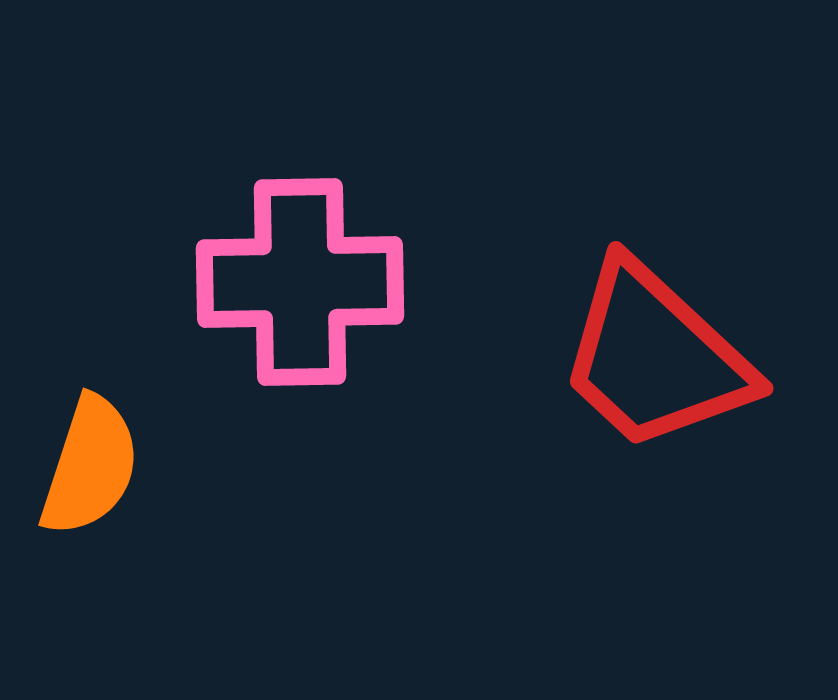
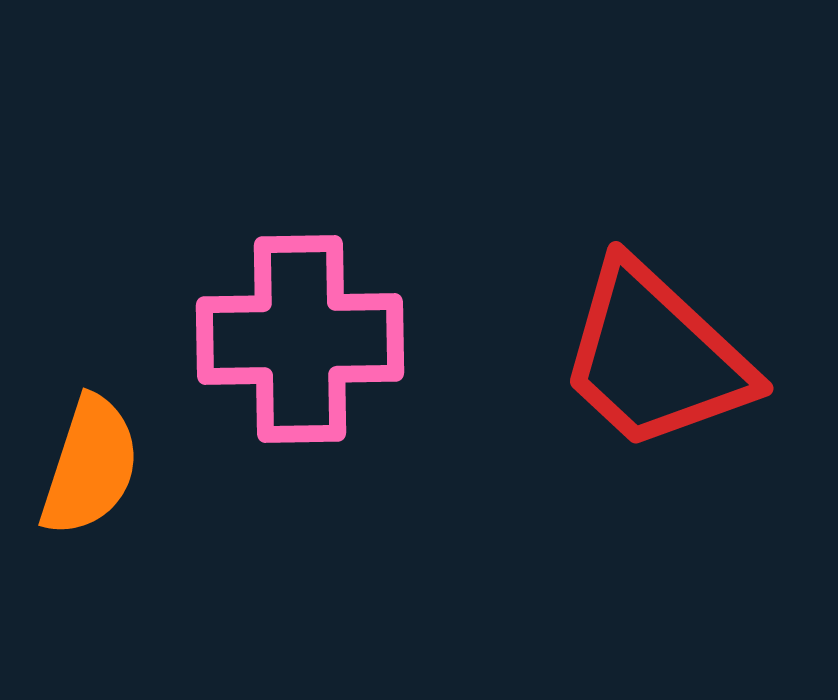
pink cross: moved 57 px down
